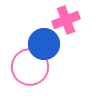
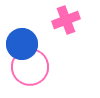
blue circle: moved 22 px left
